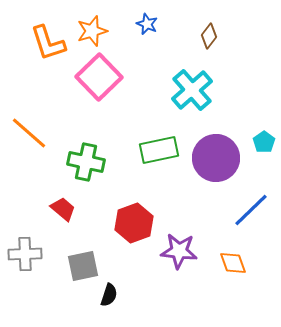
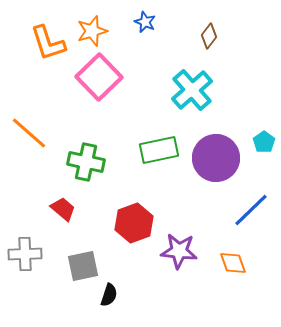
blue star: moved 2 px left, 2 px up
